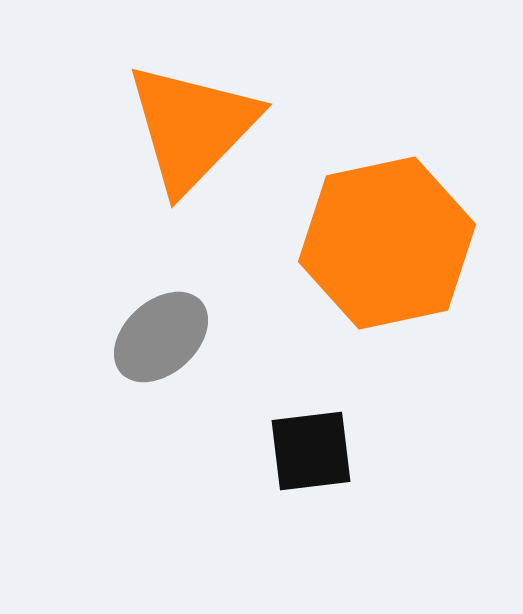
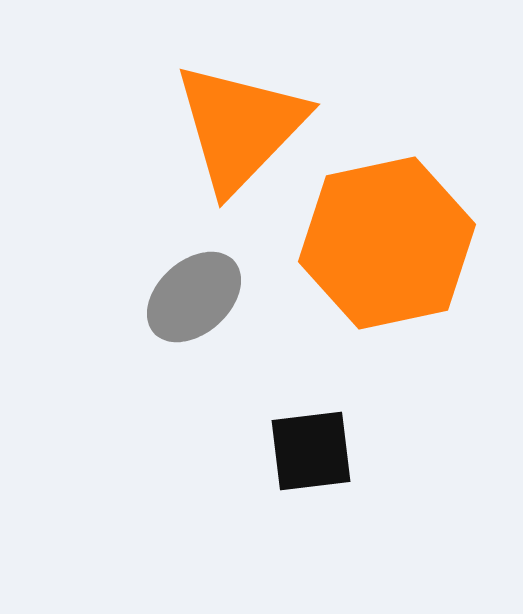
orange triangle: moved 48 px right
gray ellipse: moved 33 px right, 40 px up
